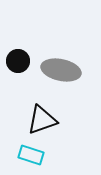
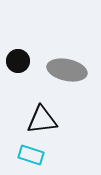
gray ellipse: moved 6 px right
black triangle: rotated 12 degrees clockwise
